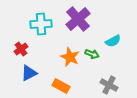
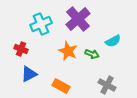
cyan cross: rotated 20 degrees counterclockwise
red cross: rotated 32 degrees counterclockwise
orange star: moved 2 px left, 6 px up
blue triangle: moved 1 px down
gray cross: moved 2 px left
